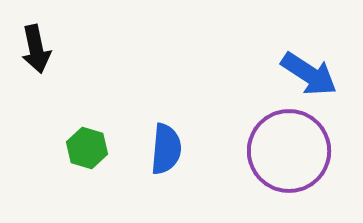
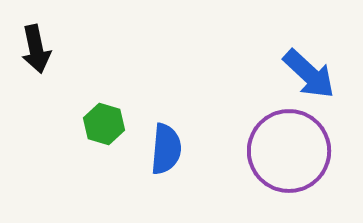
blue arrow: rotated 10 degrees clockwise
green hexagon: moved 17 px right, 24 px up
